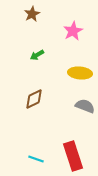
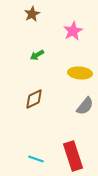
gray semicircle: rotated 108 degrees clockwise
